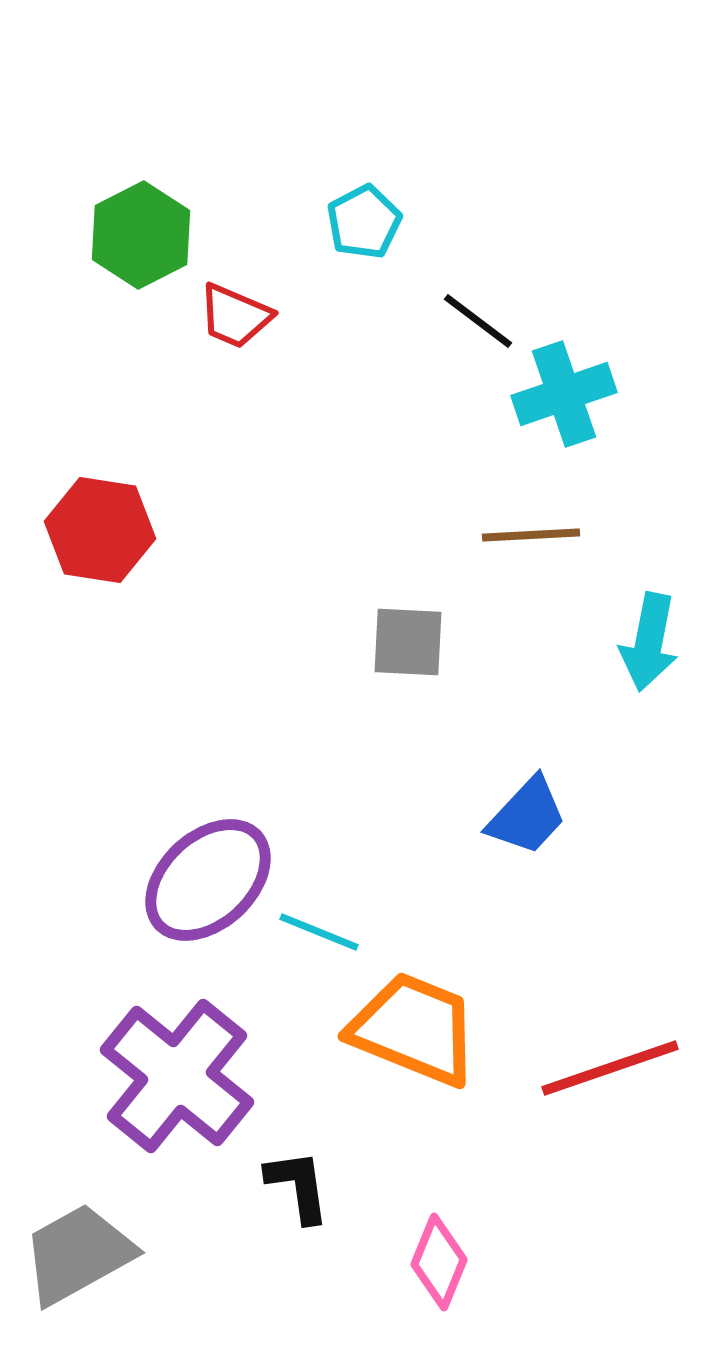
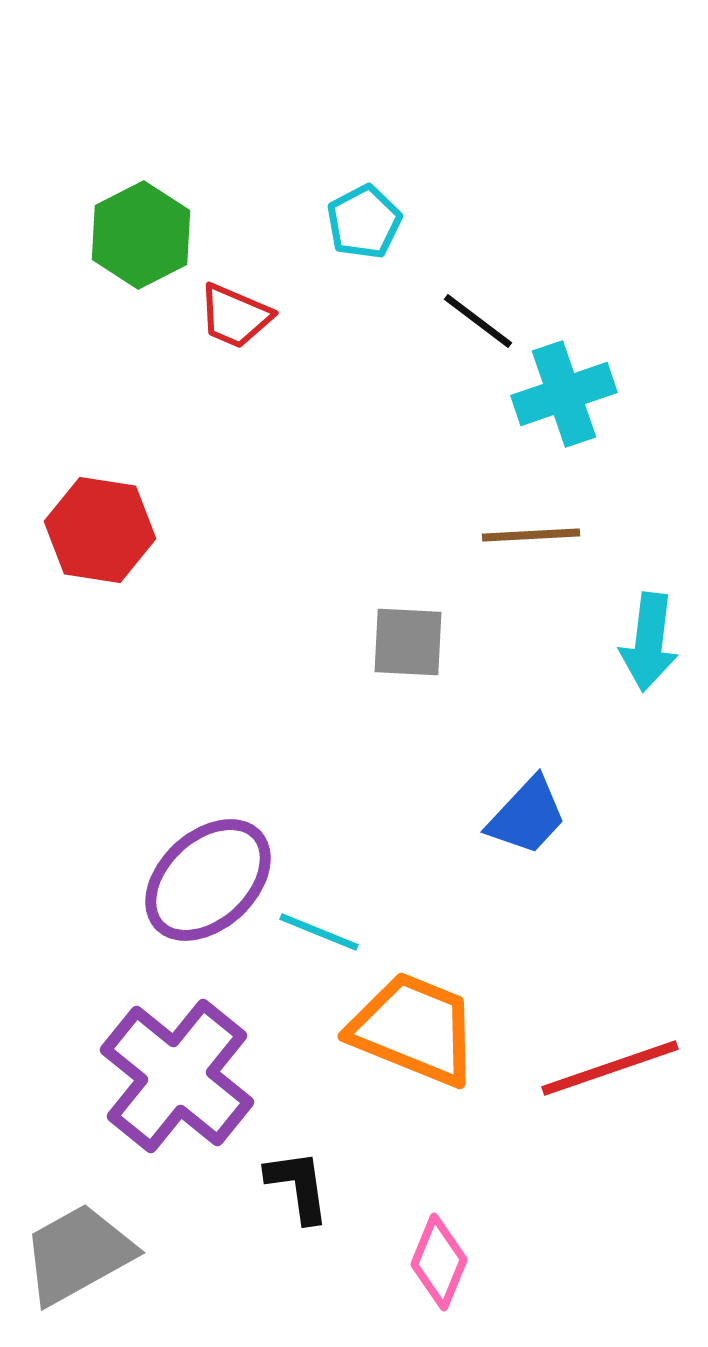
cyan arrow: rotated 4 degrees counterclockwise
